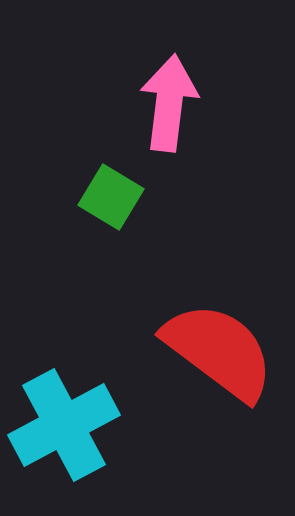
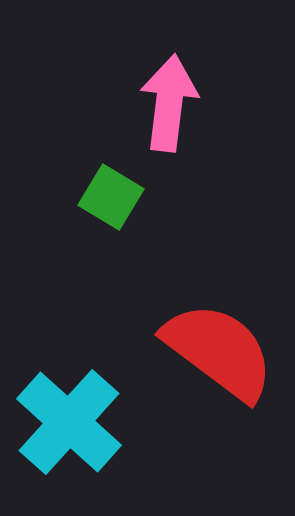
cyan cross: moved 5 px right, 3 px up; rotated 20 degrees counterclockwise
